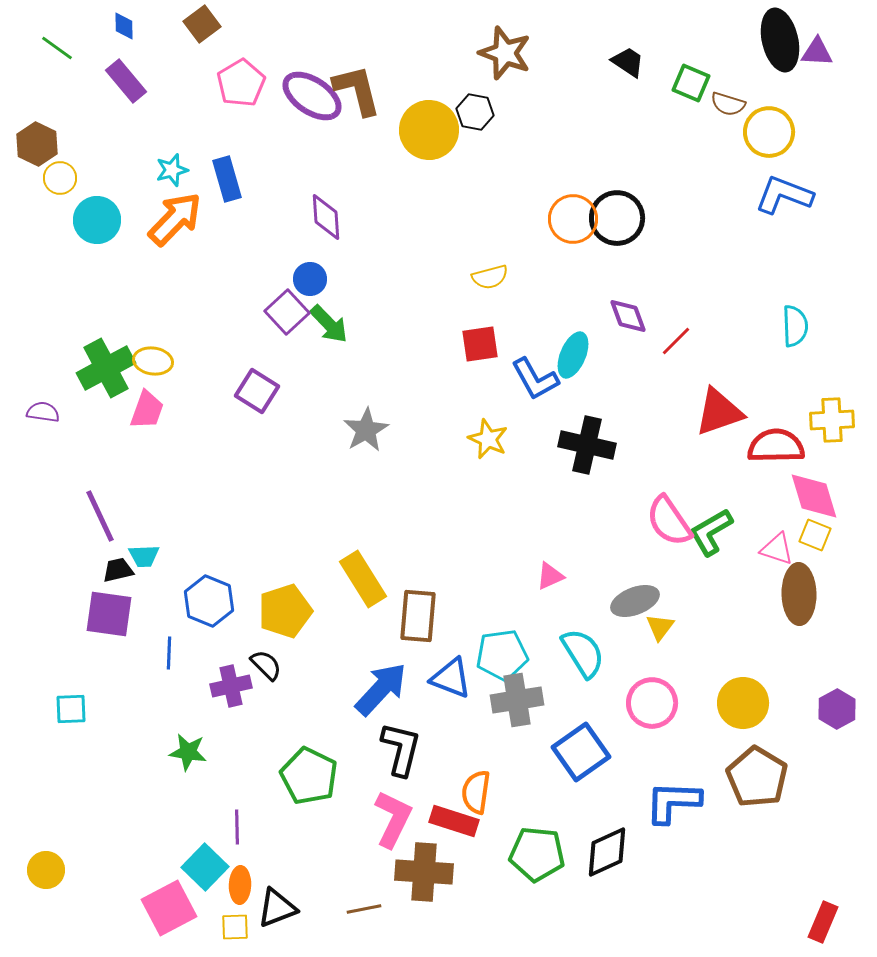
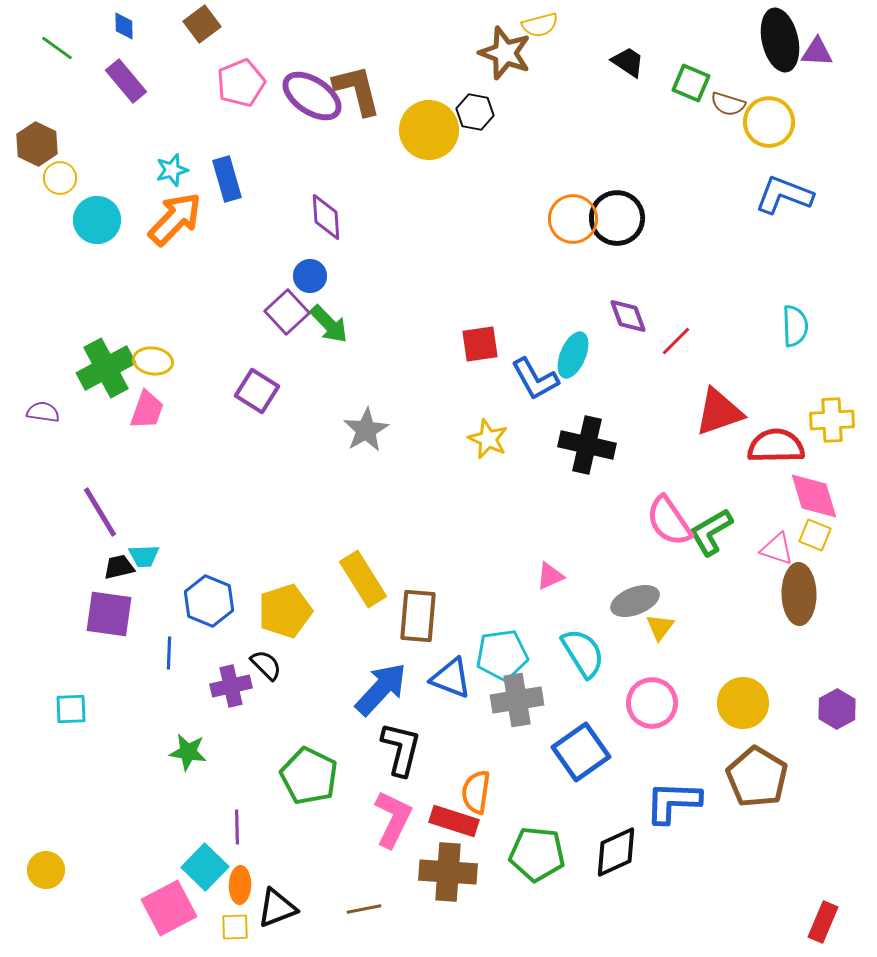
pink pentagon at (241, 83): rotated 9 degrees clockwise
yellow circle at (769, 132): moved 10 px up
yellow semicircle at (490, 277): moved 50 px right, 252 px up
blue circle at (310, 279): moved 3 px up
purple line at (100, 516): moved 4 px up; rotated 6 degrees counterclockwise
black trapezoid at (118, 570): moved 1 px right, 3 px up
black diamond at (607, 852): moved 9 px right
brown cross at (424, 872): moved 24 px right
